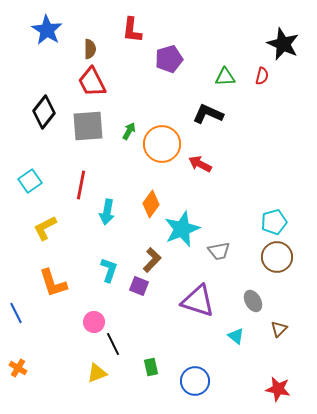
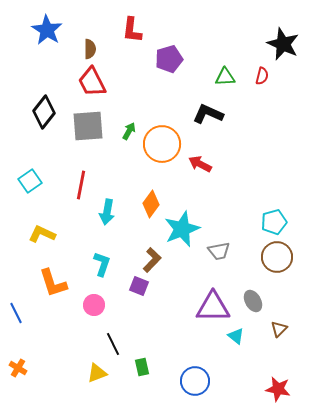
yellow L-shape: moved 3 px left, 6 px down; rotated 52 degrees clockwise
cyan L-shape: moved 7 px left, 6 px up
purple triangle: moved 15 px right, 6 px down; rotated 18 degrees counterclockwise
pink circle: moved 17 px up
green rectangle: moved 9 px left
